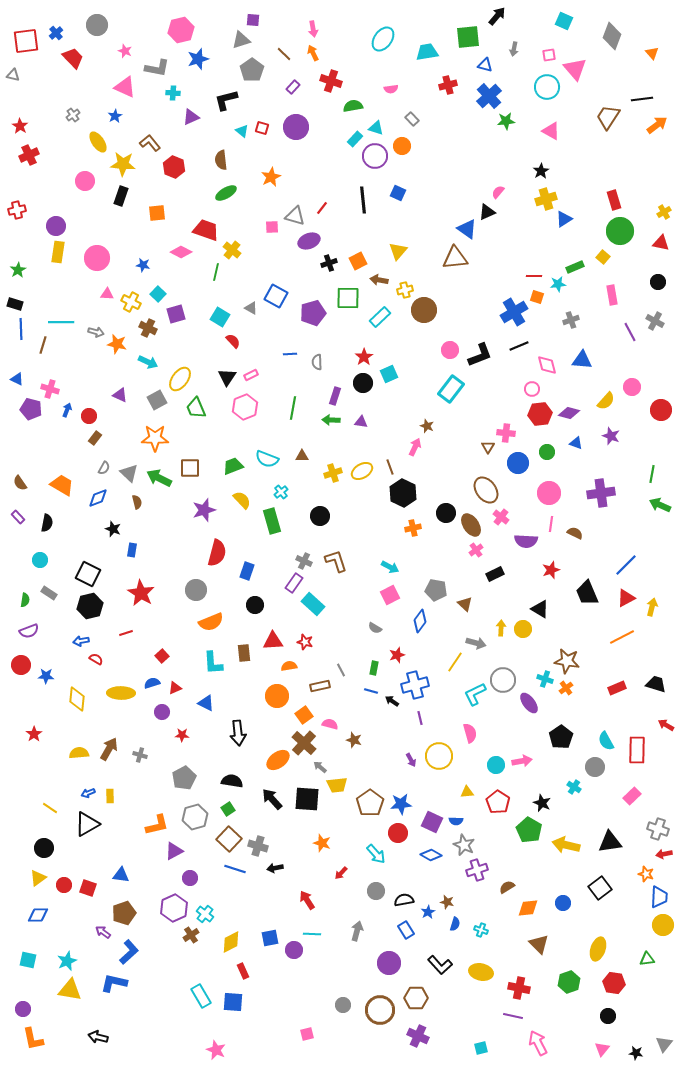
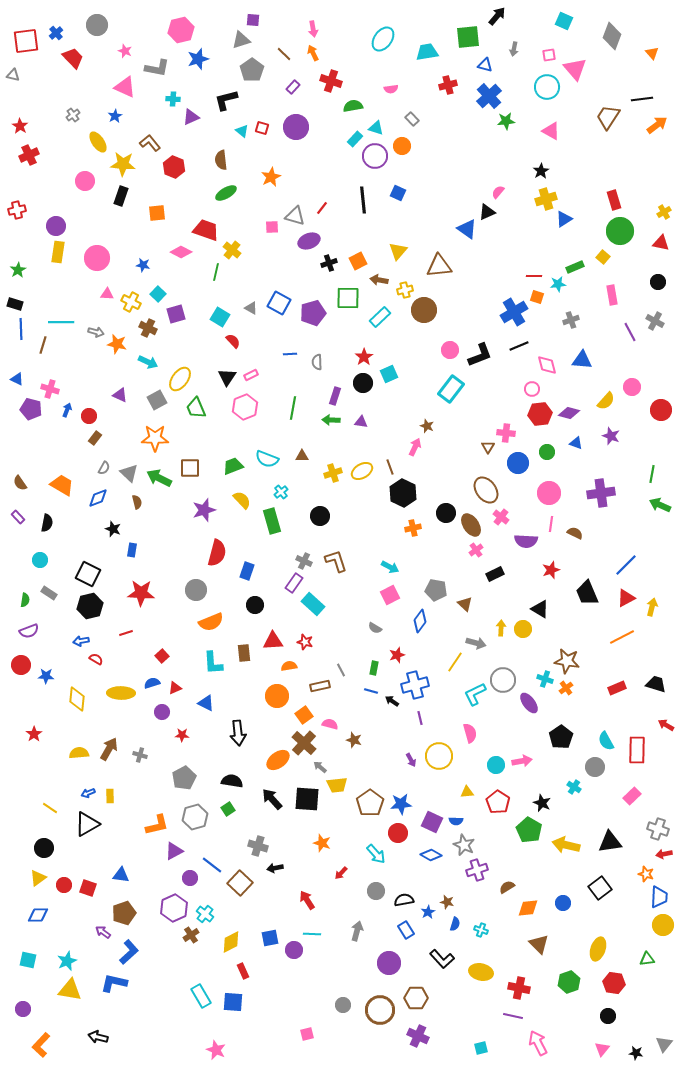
cyan cross at (173, 93): moved 6 px down
brown triangle at (455, 258): moved 16 px left, 8 px down
blue square at (276, 296): moved 3 px right, 7 px down
red star at (141, 593): rotated 28 degrees counterclockwise
brown square at (229, 839): moved 11 px right, 44 px down
blue line at (235, 869): moved 23 px left, 4 px up; rotated 20 degrees clockwise
black L-shape at (440, 965): moved 2 px right, 6 px up
orange L-shape at (33, 1039): moved 8 px right, 6 px down; rotated 55 degrees clockwise
